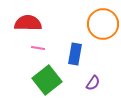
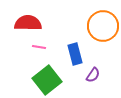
orange circle: moved 2 px down
pink line: moved 1 px right, 1 px up
blue rectangle: rotated 25 degrees counterclockwise
purple semicircle: moved 8 px up
